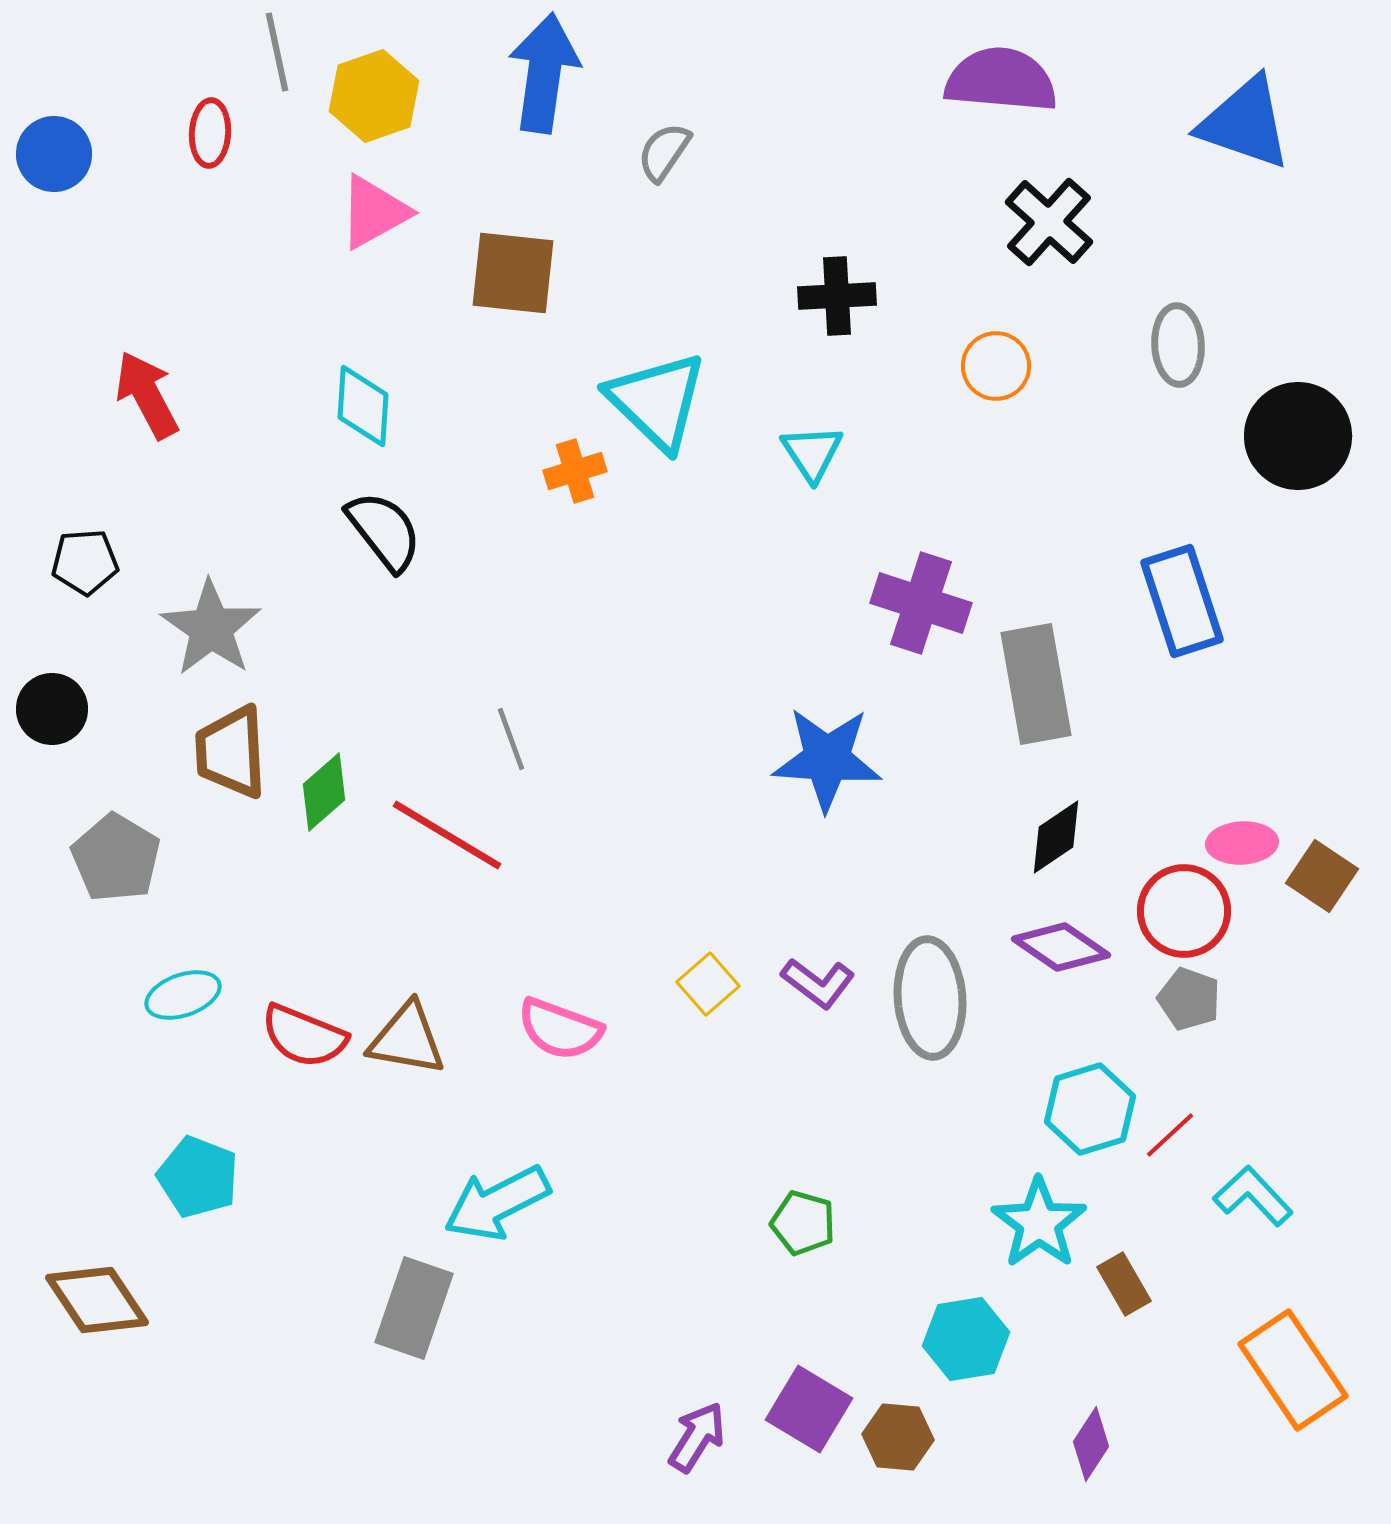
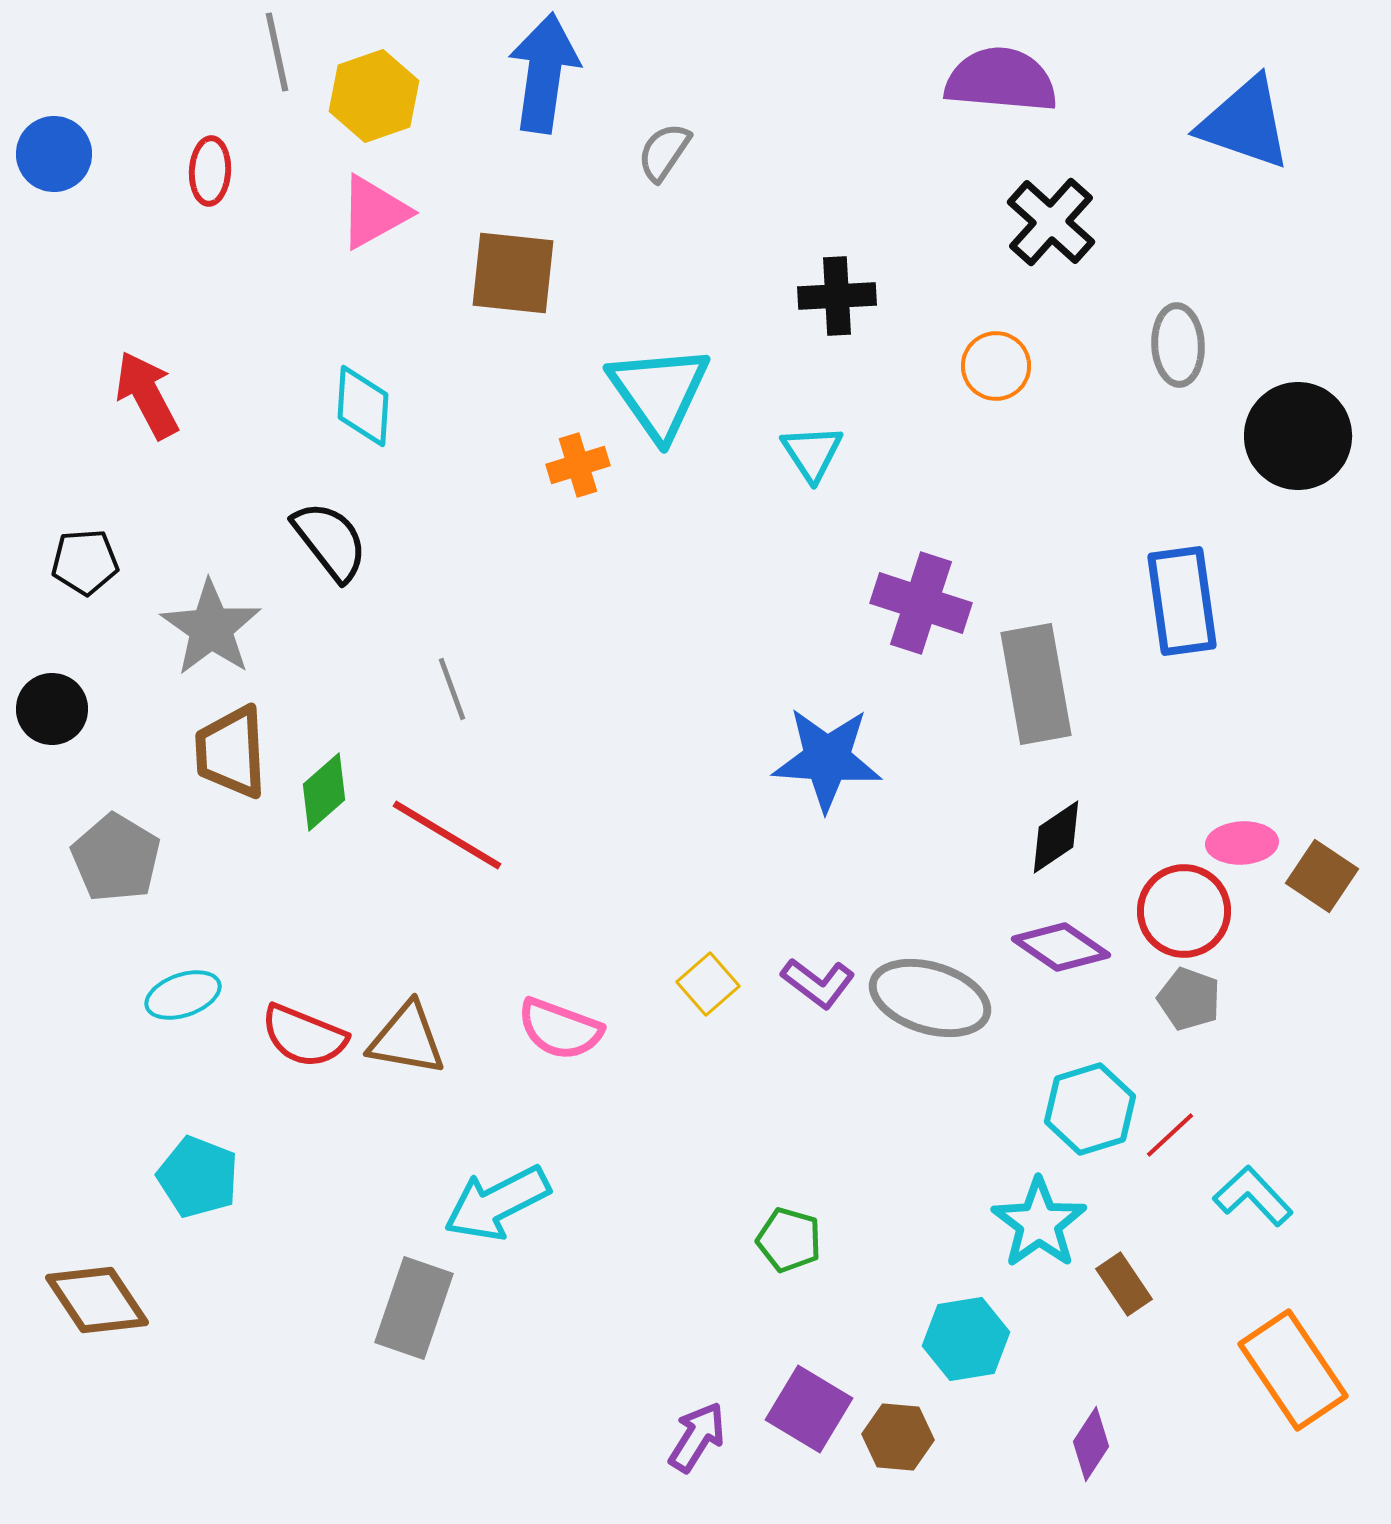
red ellipse at (210, 133): moved 38 px down
black cross at (1049, 222): moved 2 px right
cyan triangle at (657, 401): moved 2 px right, 9 px up; rotated 11 degrees clockwise
orange cross at (575, 471): moved 3 px right, 6 px up
black semicircle at (384, 531): moved 54 px left, 10 px down
blue rectangle at (1182, 601): rotated 10 degrees clockwise
gray line at (511, 739): moved 59 px left, 50 px up
gray ellipse at (930, 998): rotated 69 degrees counterclockwise
green pentagon at (803, 1223): moved 14 px left, 17 px down
brown rectangle at (1124, 1284): rotated 4 degrees counterclockwise
